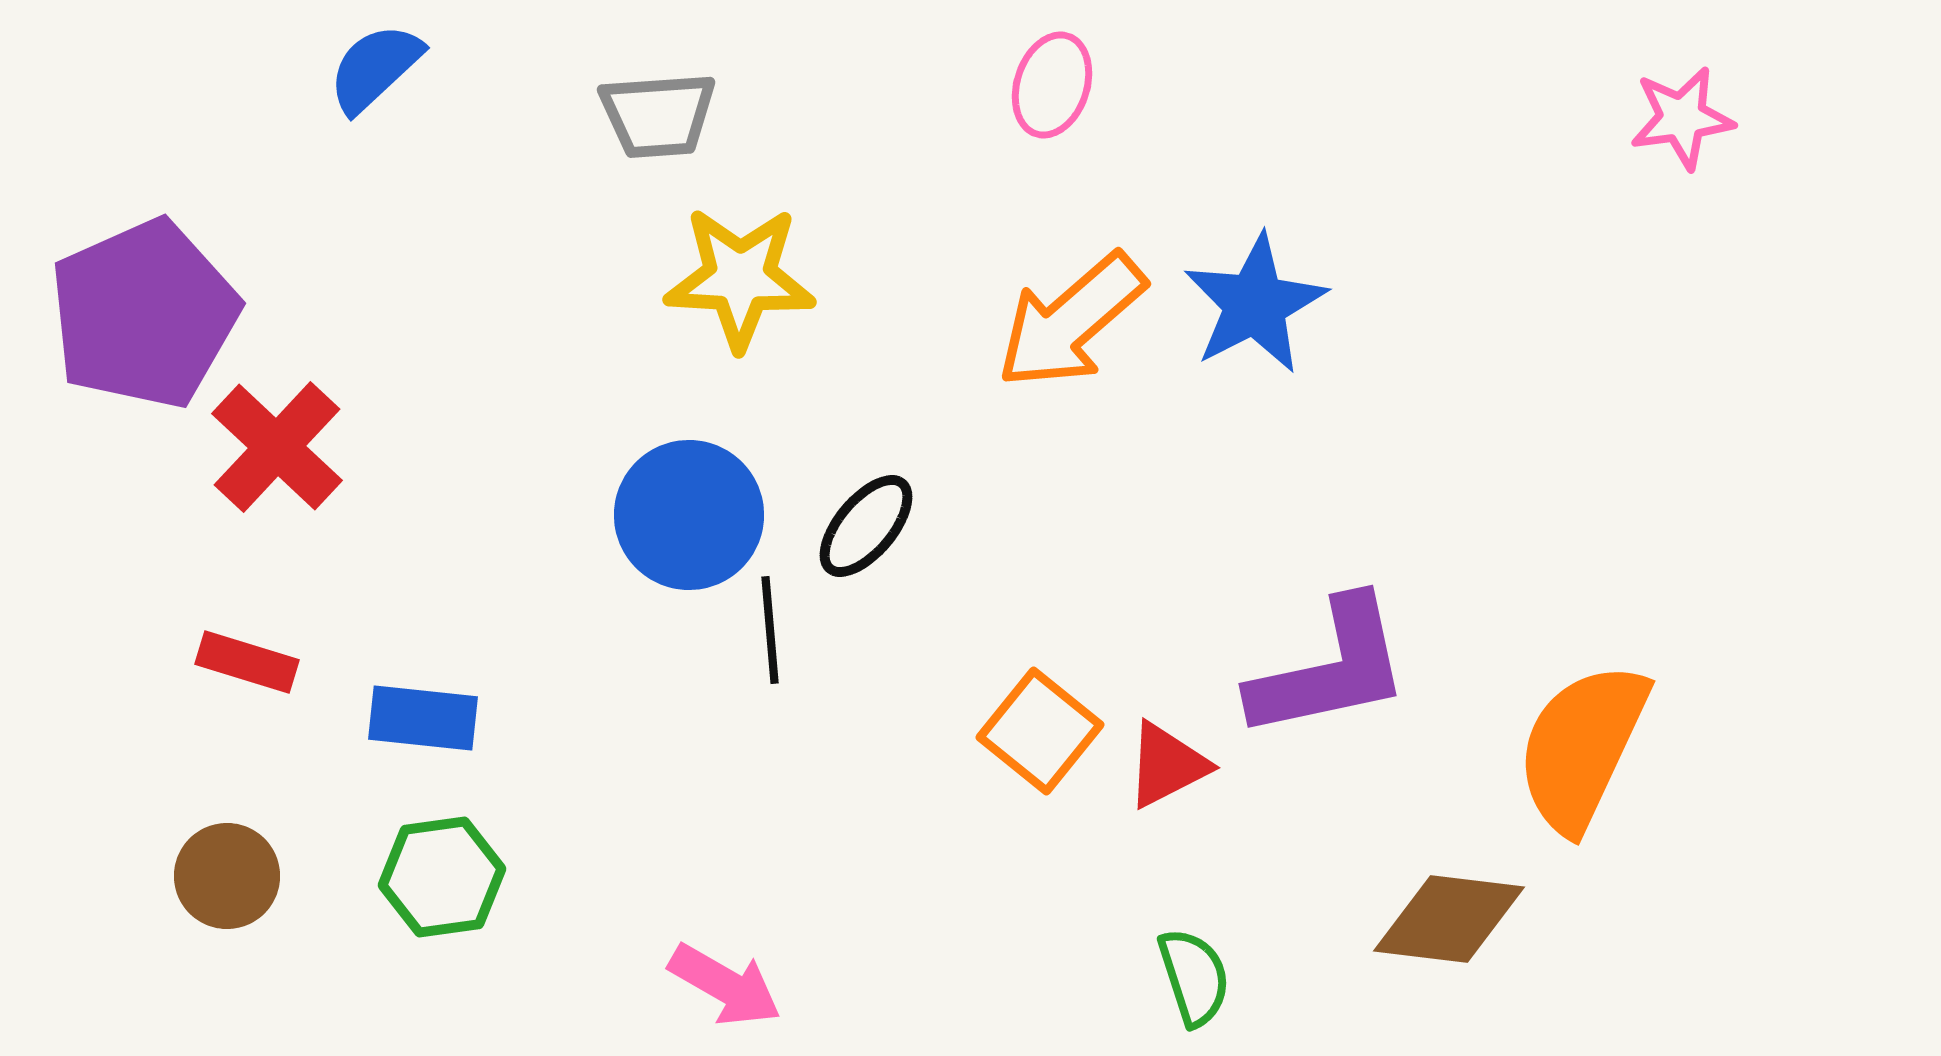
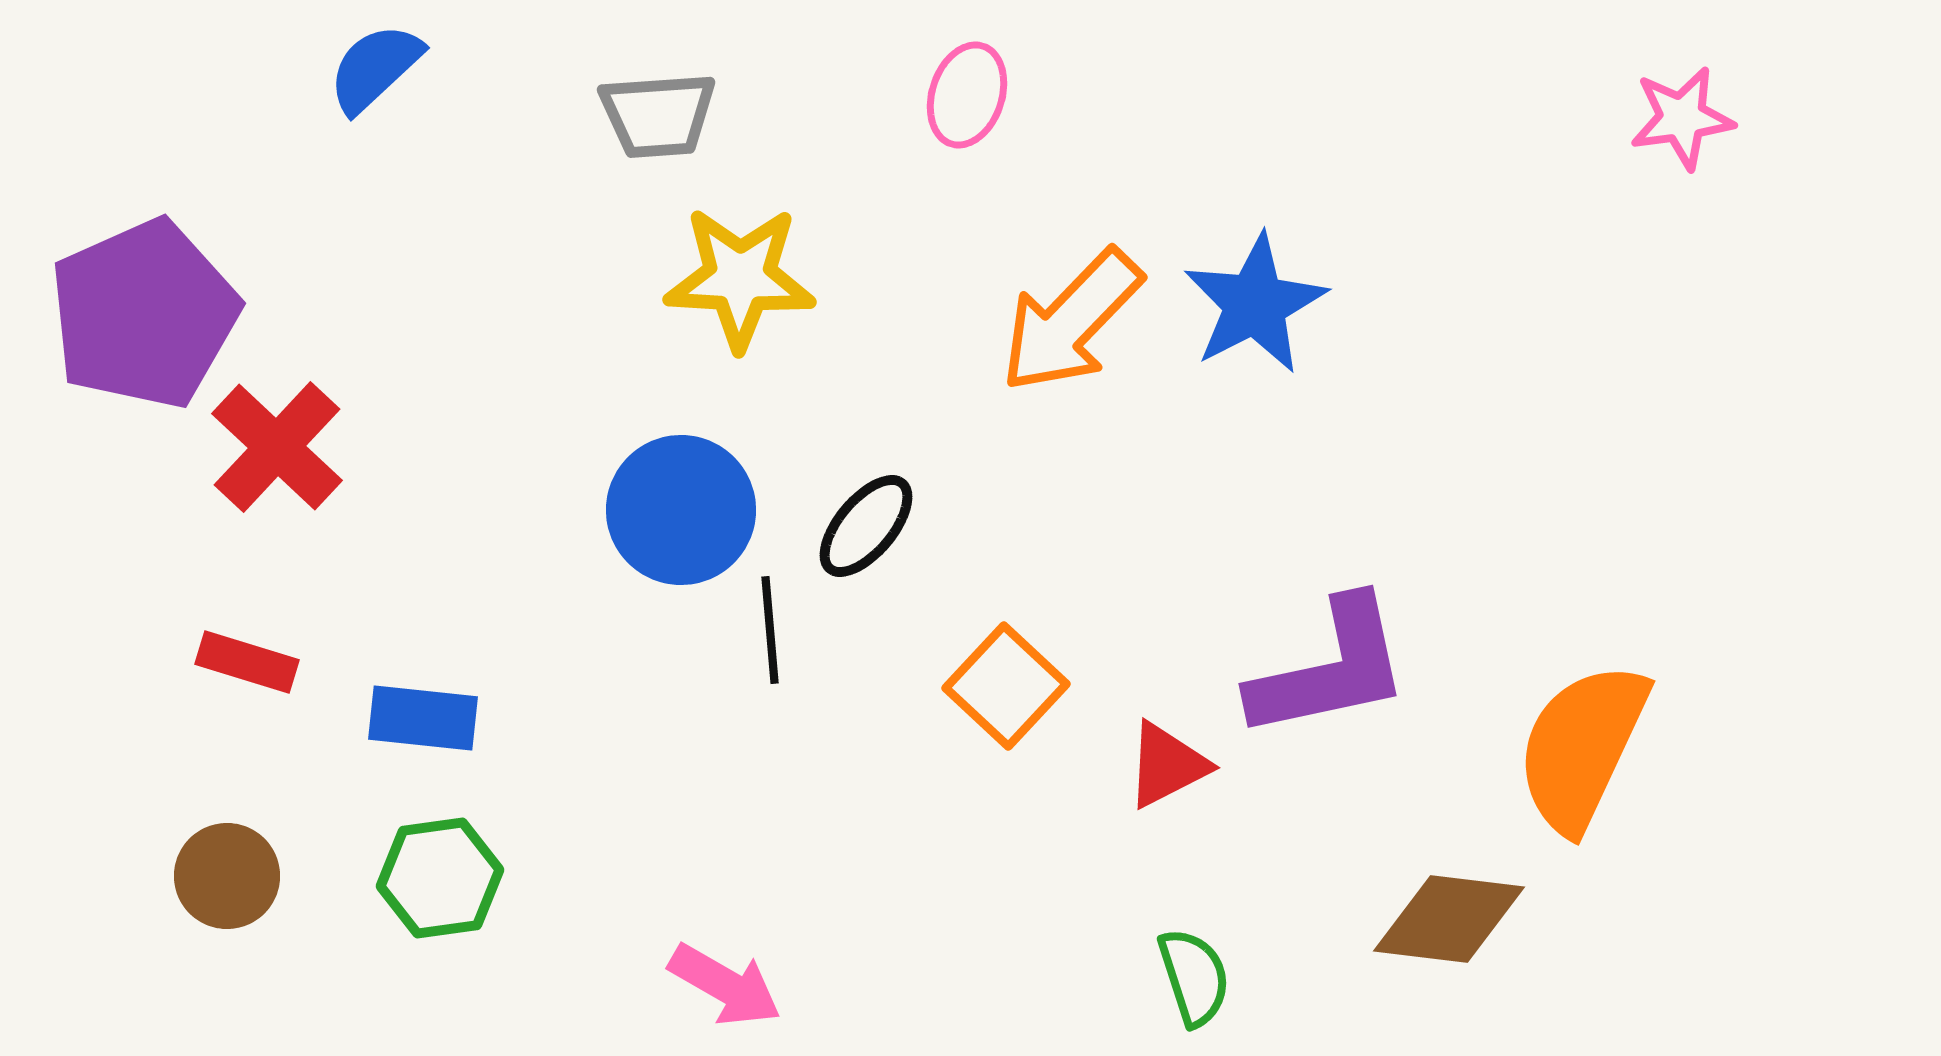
pink ellipse: moved 85 px left, 10 px down
orange arrow: rotated 5 degrees counterclockwise
blue circle: moved 8 px left, 5 px up
orange square: moved 34 px left, 45 px up; rotated 4 degrees clockwise
green hexagon: moved 2 px left, 1 px down
